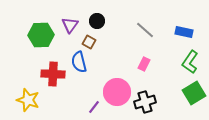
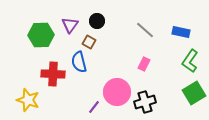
blue rectangle: moved 3 px left
green L-shape: moved 1 px up
